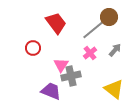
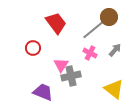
pink cross: rotated 24 degrees counterclockwise
purple trapezoid: moved 8 px left, 1 px down
